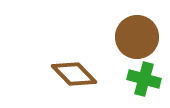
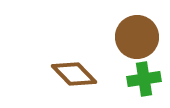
green cross: rotated 24 degrees counterclockwise
